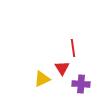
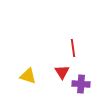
red triangle: moved 4 px down
yellow triangle: moved 14 px left, 3 px up; rotated 42 degrees clockwise
